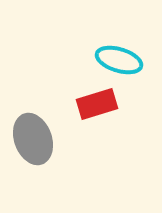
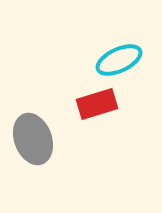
cyan ellipse: rotated 42 degrees counterclockwise
